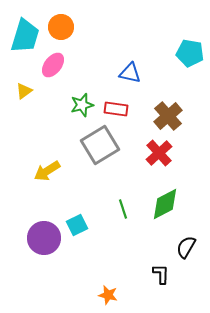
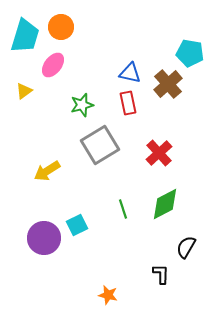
red rectangle: moved 12 px right, 6 px up; rotated 70 degrees clockwise
brown cross: moved 32 px up
